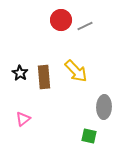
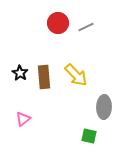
red circle: moved 3 px left, 3 px down
gray line: moved 1 px right, 1 px down
yellow arrow: moved 4 px down
